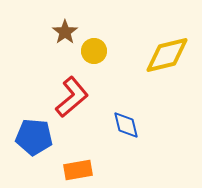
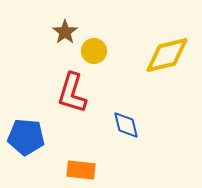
red L-shape: moved 4 px up; rotated 147 degrees clockwise
blue pentagon: moved 8 px left
orange rectangle: moved 3 px right; rotated 16 degrees clockwise
